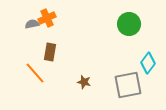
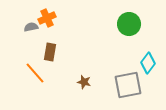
gray semicircle: moved 1 px left, 3 px down
